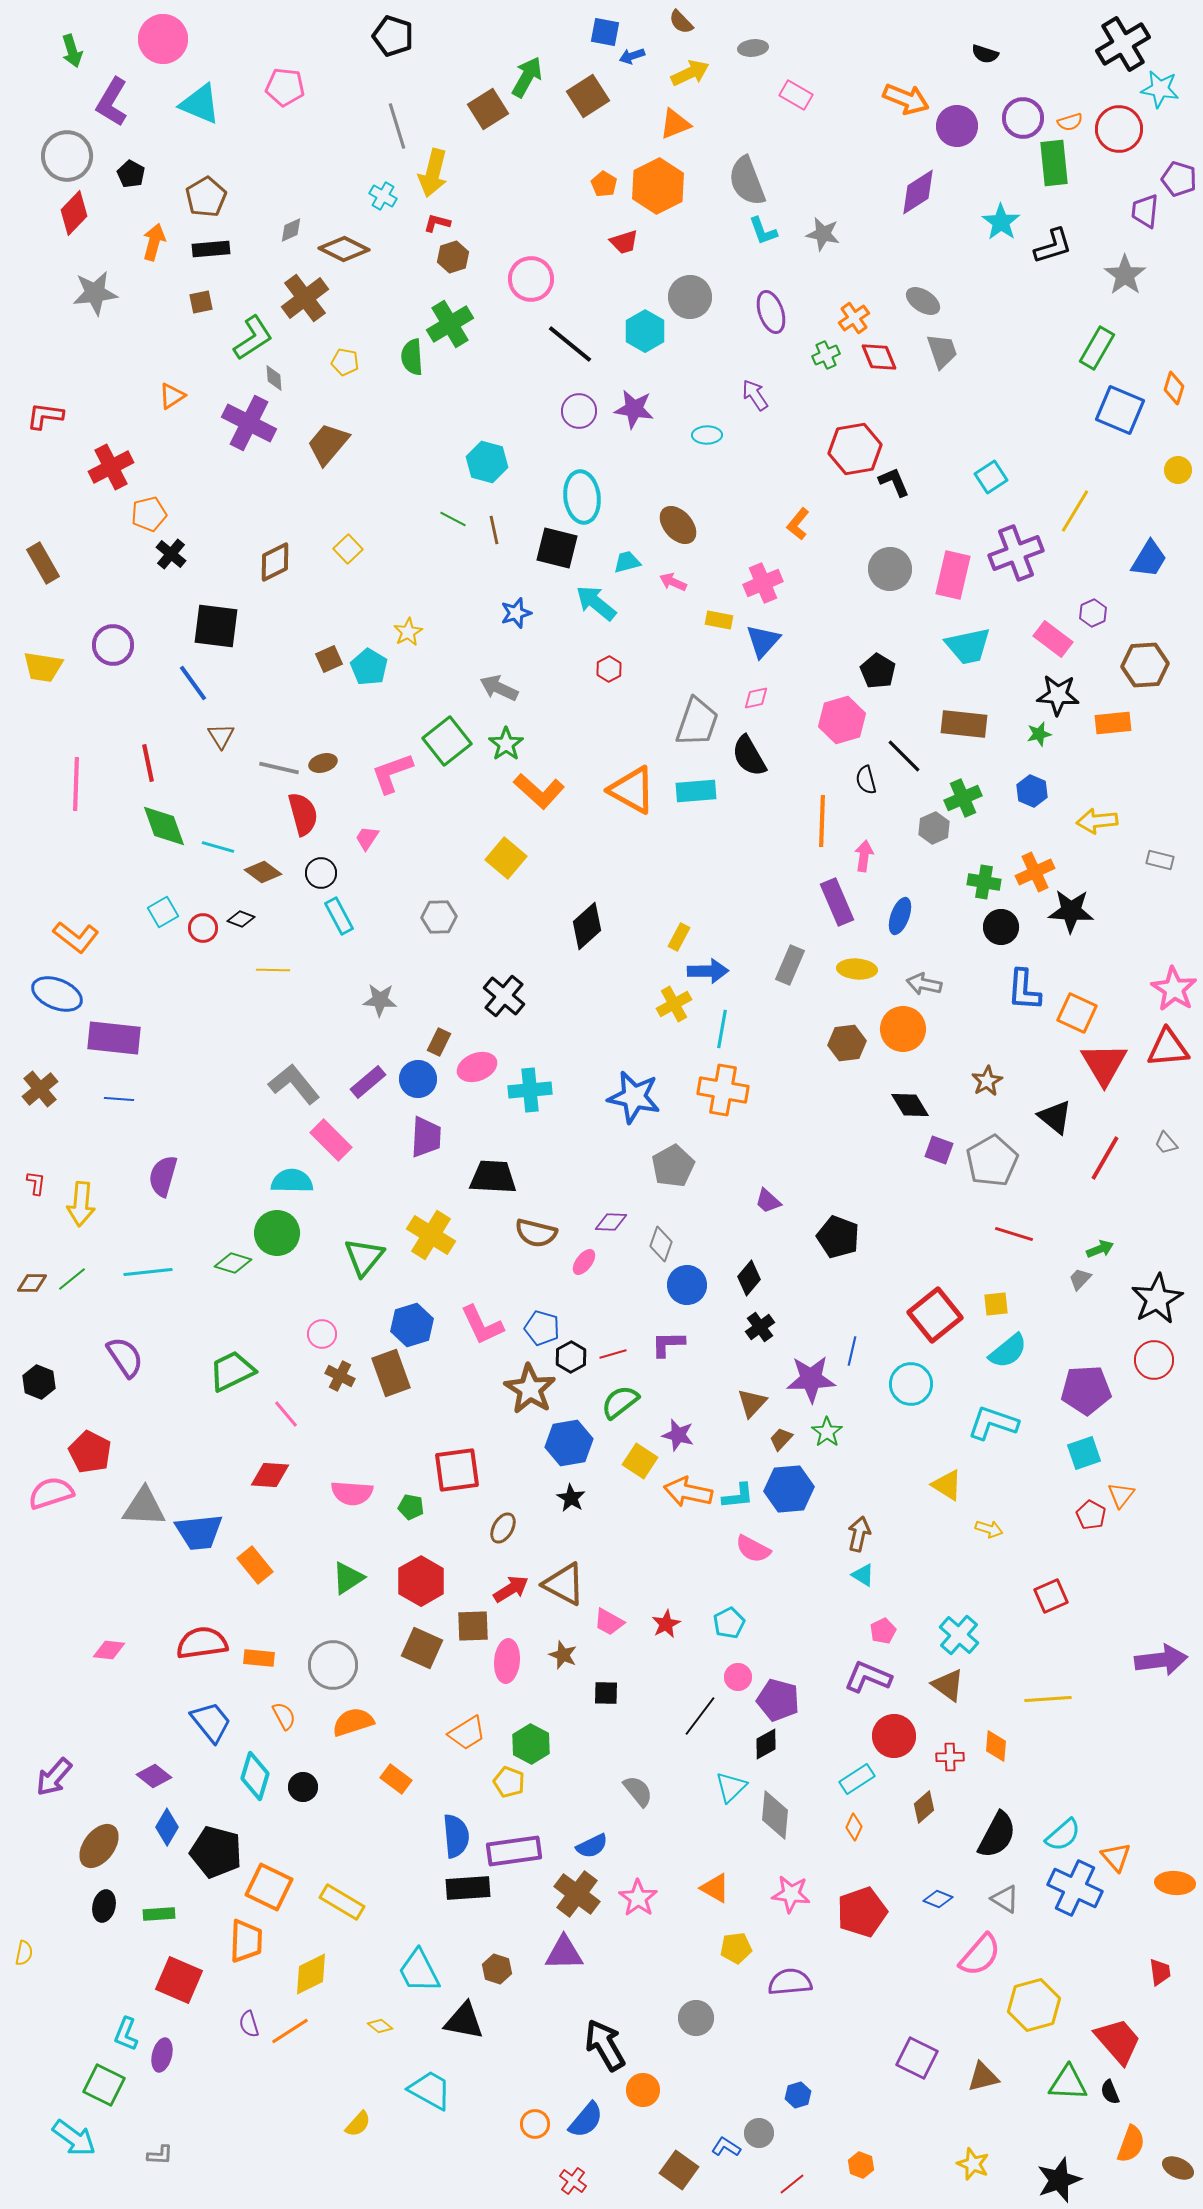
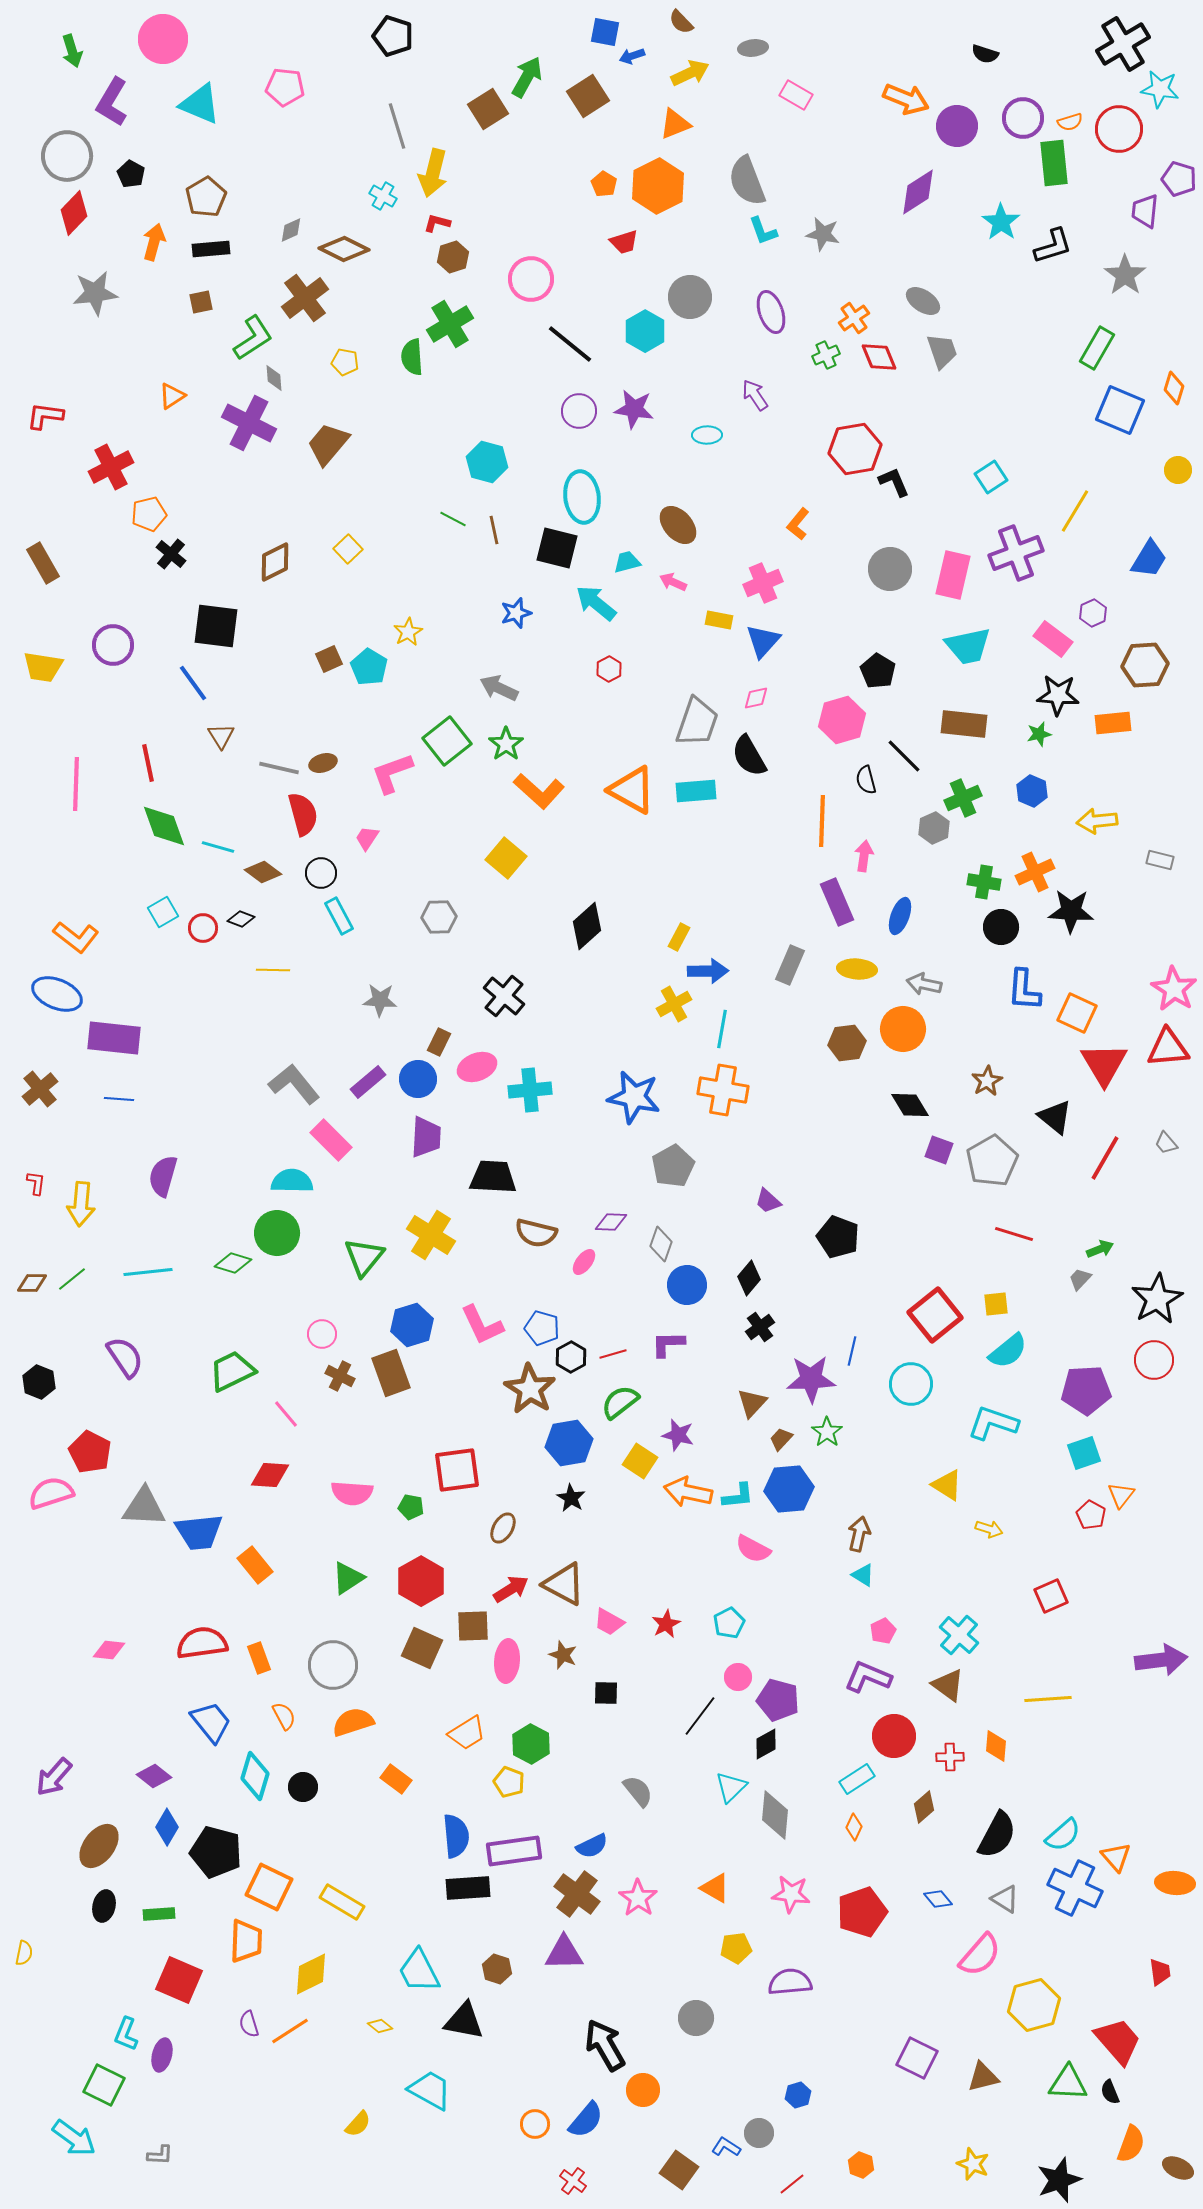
orange rectangle at (259, 1658): rotated 64 degrees clockwise
blue diamond at (938, 1899): rotated 28 degrees clockwise
